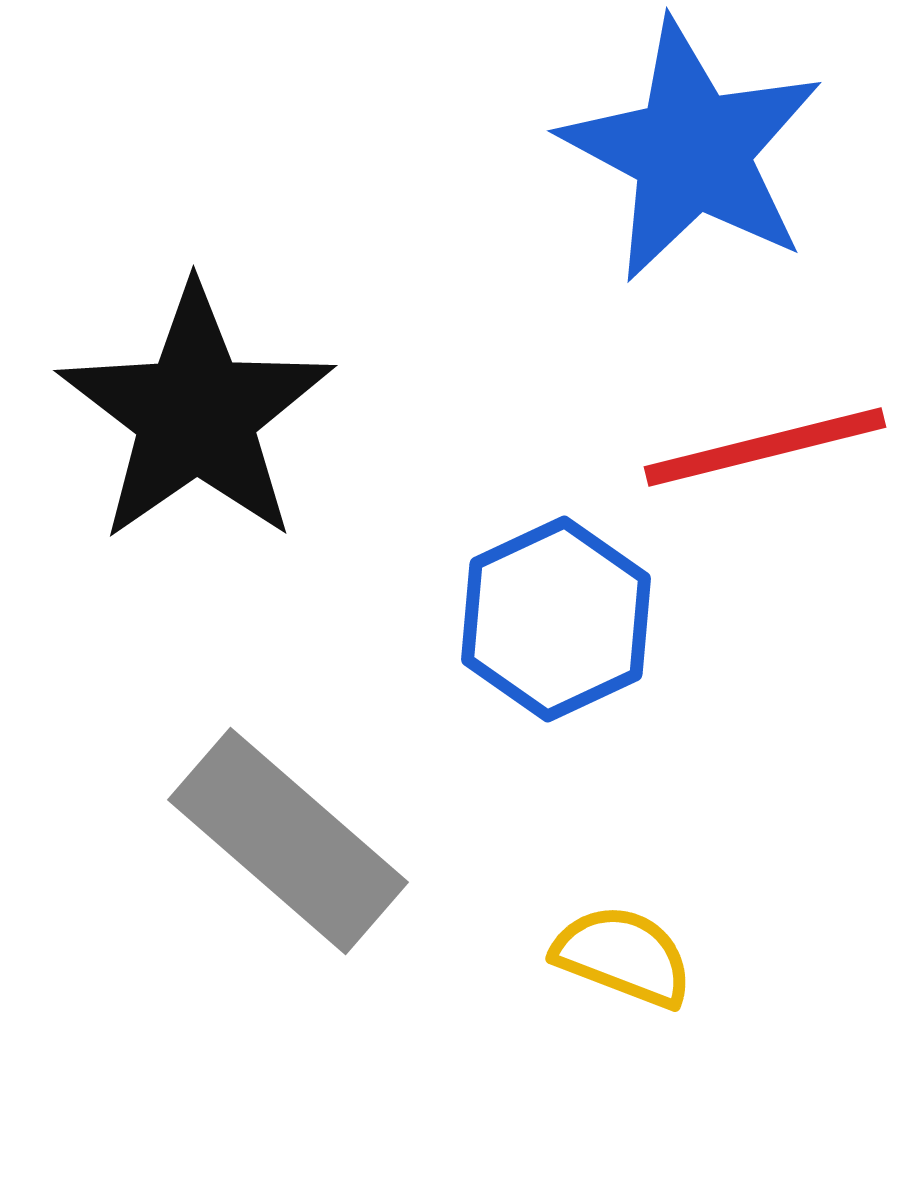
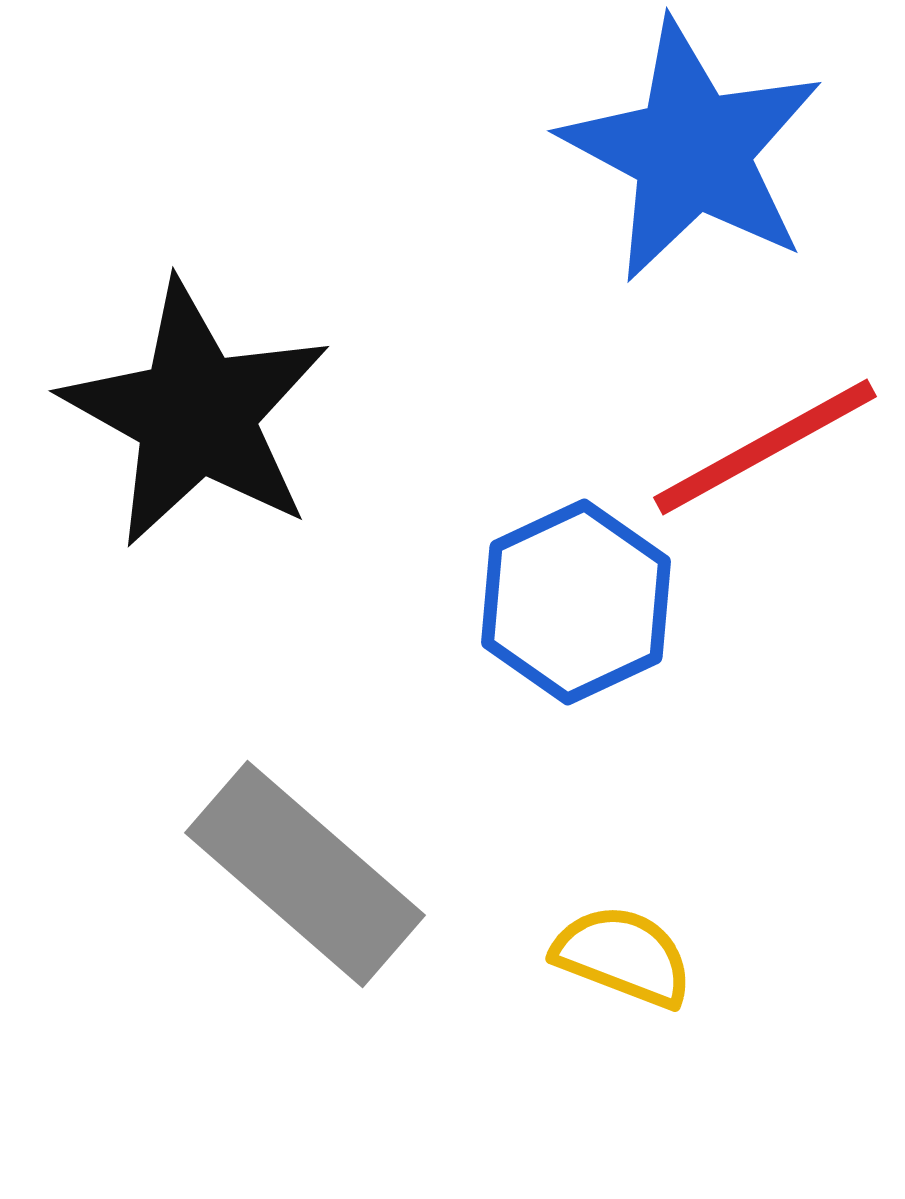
black star: rotated 8 degrees counterclockwise
red line: rotated 15 degrees counterclockwise
blue hexagon: moved 20 px right, 17 px up
gray rectangle: moved 17 px right, 33 px down
